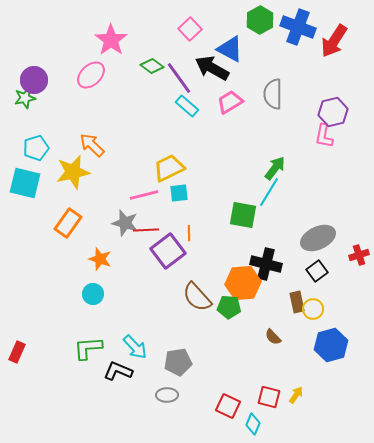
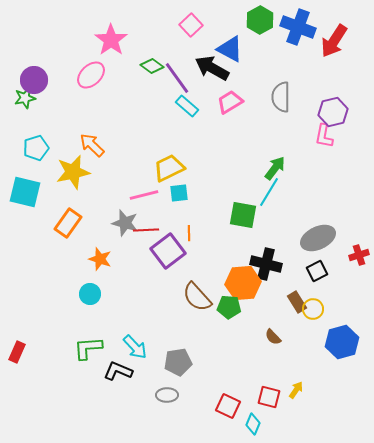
pink square at (190, 29): moved 1 px right, 4 px up
purple line at (179, 78): moved 2 px left
gray semicircle at (273, 94): moved 8 px right, 3 px down
cyan square at (25, 183): moved 9 px down
black square at (317, 271): rotated 10 degrees clockwise
cyan circle at (93, 294): moved 3 px left
brown rectangle at (297, 302): rotated 20 degrees counterclockwise
blue hexagon at (331, 345): moved 11 px right, 3 px up
yellow arrow at (296, 395): moved 5 px up
